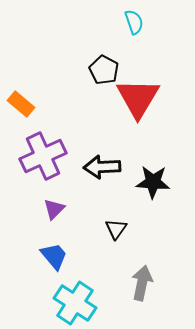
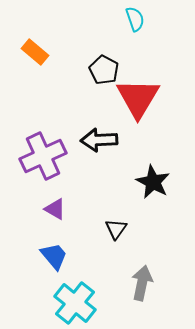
cyan semicircle: moved 1 px right, 3 px up
orange rectangle: moved 14 px right, 52 px up
black arrow: moved 3 px left, 27 px up
black star: rotated 24 degrees clockwise
purple triangle: moved 1 px right; rotated 45 degrees counterclockwise
cyan cross: rotated 6 degrees clockwise
